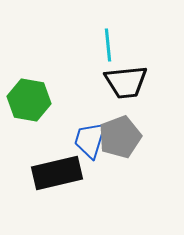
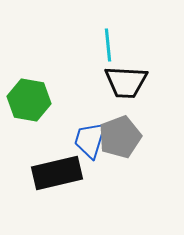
black trapezoid: rotated 9 degrees clockwise
